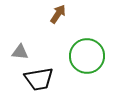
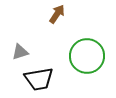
brown arrow: moved 1 px left
gray triangle: rotated 24 degrees counterclockwise
